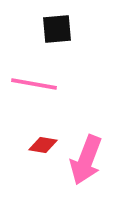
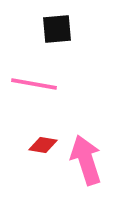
pink arrow: rotated 141 degrees clockwise
